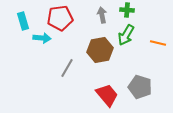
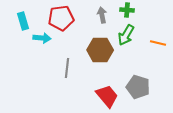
red pentagon: moved 1 px right
brown hexagon: rotated 10 degrees clockwise
gray line: rotated 24 degrees counterclockwise
gray pentagon: moved 2 px left
red trapezoid: moved 1 px down
